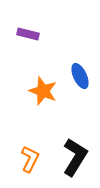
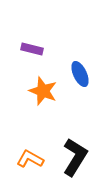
purple rectangle: moved 4 px right, 15 px down
blue ellipse: moved 2 px up
orange L-shape: rotated 88 degrees counterclockwise
